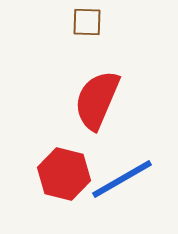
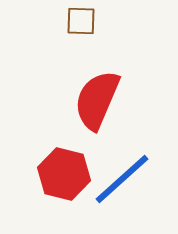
brown square: moved 6 px left, 1 px up
blue line: rotated 12 degrees counterclockwise
